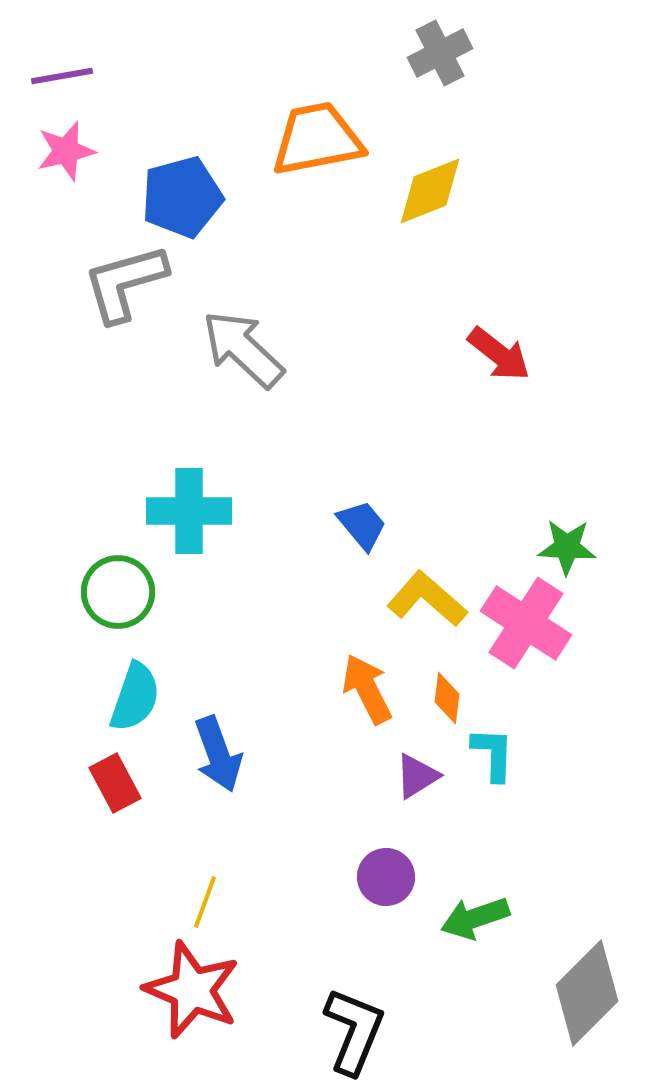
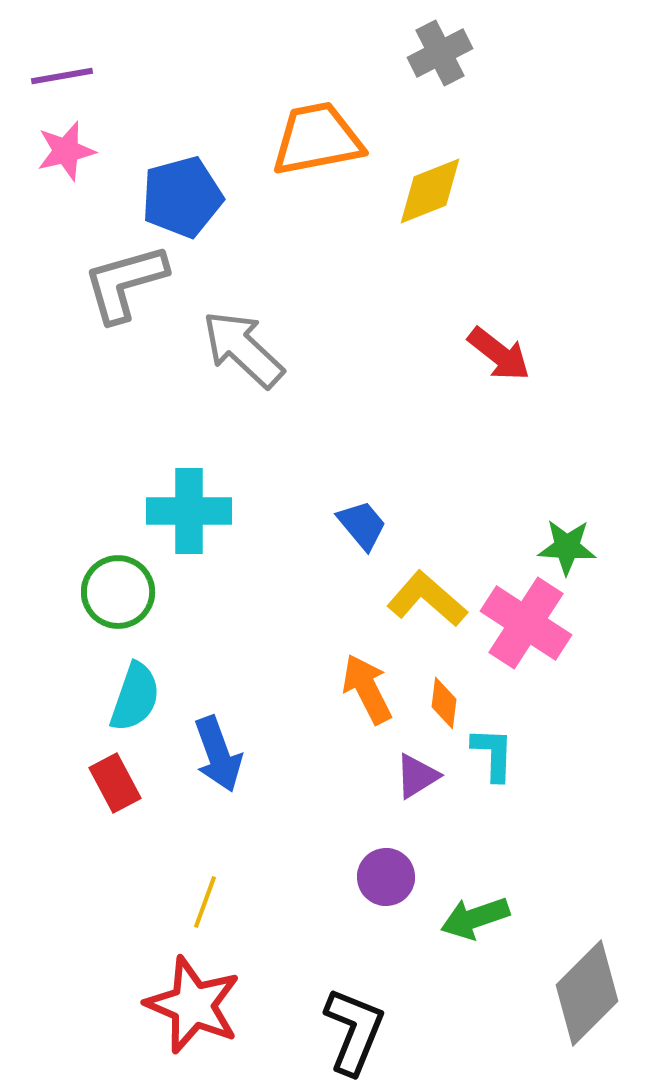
orange diamond: moved 3 px left, 5 px down
red star: moved 1 px right, 15 px down
